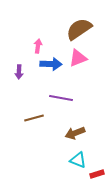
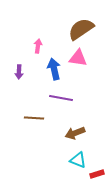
brown semicircle: moved 2 px right
pink triangle: rotated 30 degrees clockwise
blue arrow: moved 3 px right, 5 px down; rotated 105 degrees counterclockwise
brown line: rotated 18 degrees clockwise
